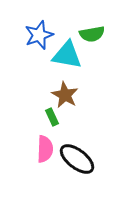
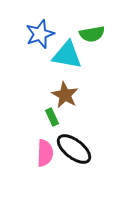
blue star: moved 1 px right, 1 px up
pink semicircle: moved 4 px down
black ellipse: moved 3 px left, 10 px up
